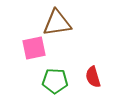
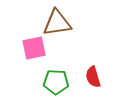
green pentagon: moved 1 px right, 1 px down
